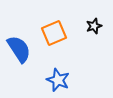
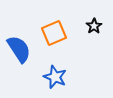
black star: rotated 14 degrees counterclockwise
blue star: moved 3 px left, 3 px up
